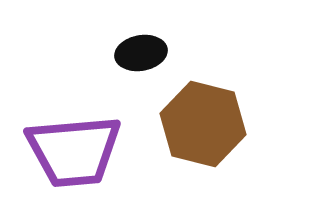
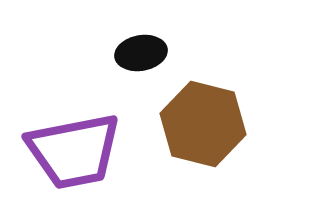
purple trapezoid: rotated 6 degrees counterclockwise
